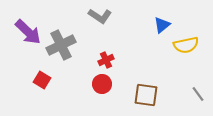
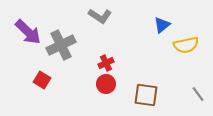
red cross: moved 3 px down
red circle: moved 4 px right
